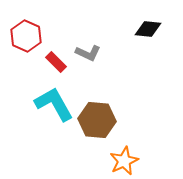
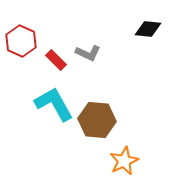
red hexagon: moved 5 px left, 5 px down
red rectangle: moved 2 px up
